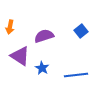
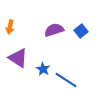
purple semicircle: moved 10 px right, 6 px up
purple triangle: moved 2 px left, 2 px down
blue star: moved 1 px right, 1 px down
blue line: moved 10 px left, 5 px down; rotated 40 degrees clockwise
